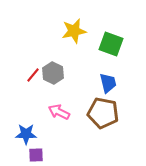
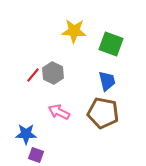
yellow star: rotated 15 degrees clockwise
blue trapezoid: moved 1 px left, 2 px up
purple square: rotated 21 degrees clockwise
